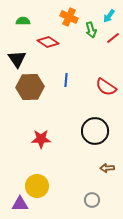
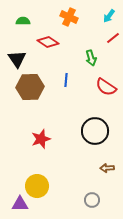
green arrow: moved 28 px down
red star: rotated 18 degrees counterclockwise
